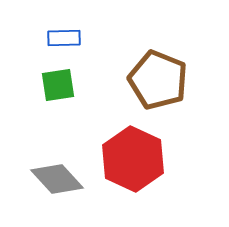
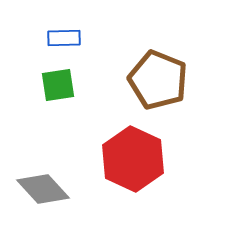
gray diamond: moved 14 px left, 10 px down
